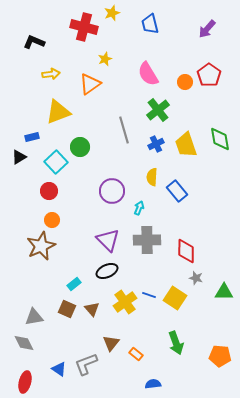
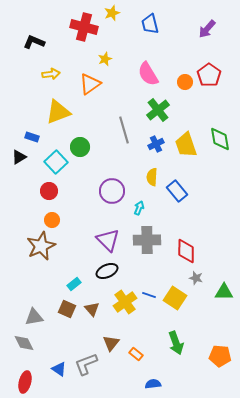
blue rectangle at (32, 137): rotated 32 degrees clockwise
